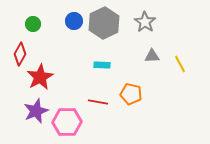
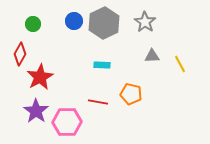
purple star: rotated 15 degrees counterclockwise
